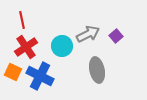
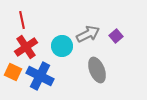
gray ellipse: rotated 10 degrees counterclockwise
